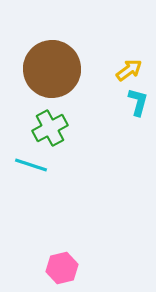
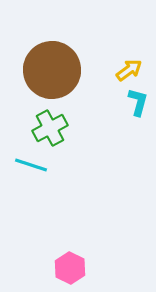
brown circle: moved 1 px down
pink hexagon: moved 8 px right; rotated 20 degrees counterclockwise
